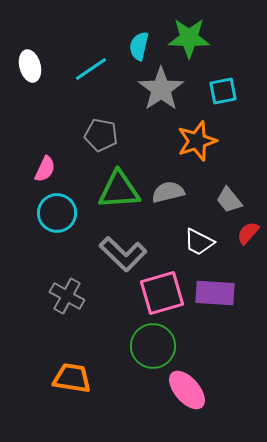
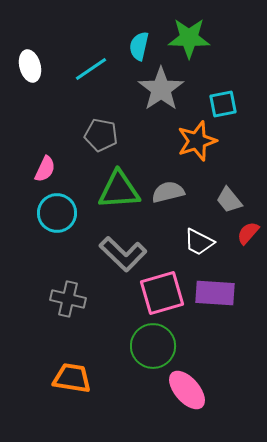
cyan square: moved 13 px down
gray cross: moved 1 px right, 3 px down; rotated 16 degrees counterclockwise
